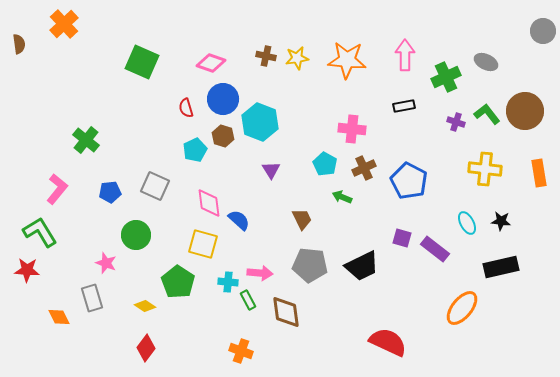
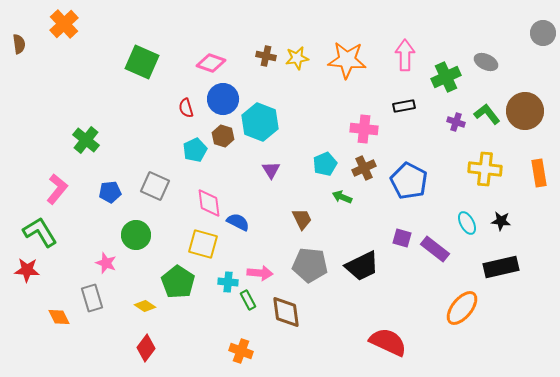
gray circle at (543, 31): moved 2 px down
pink cross at (352, 129): moved 12 px right
cyan pentagon at (325, 164): rotated 20 degrees clockwise
blue semicircle at (239, 220): moved 1 px left, 2 px down; rotated 15 degrees counterclockwise
